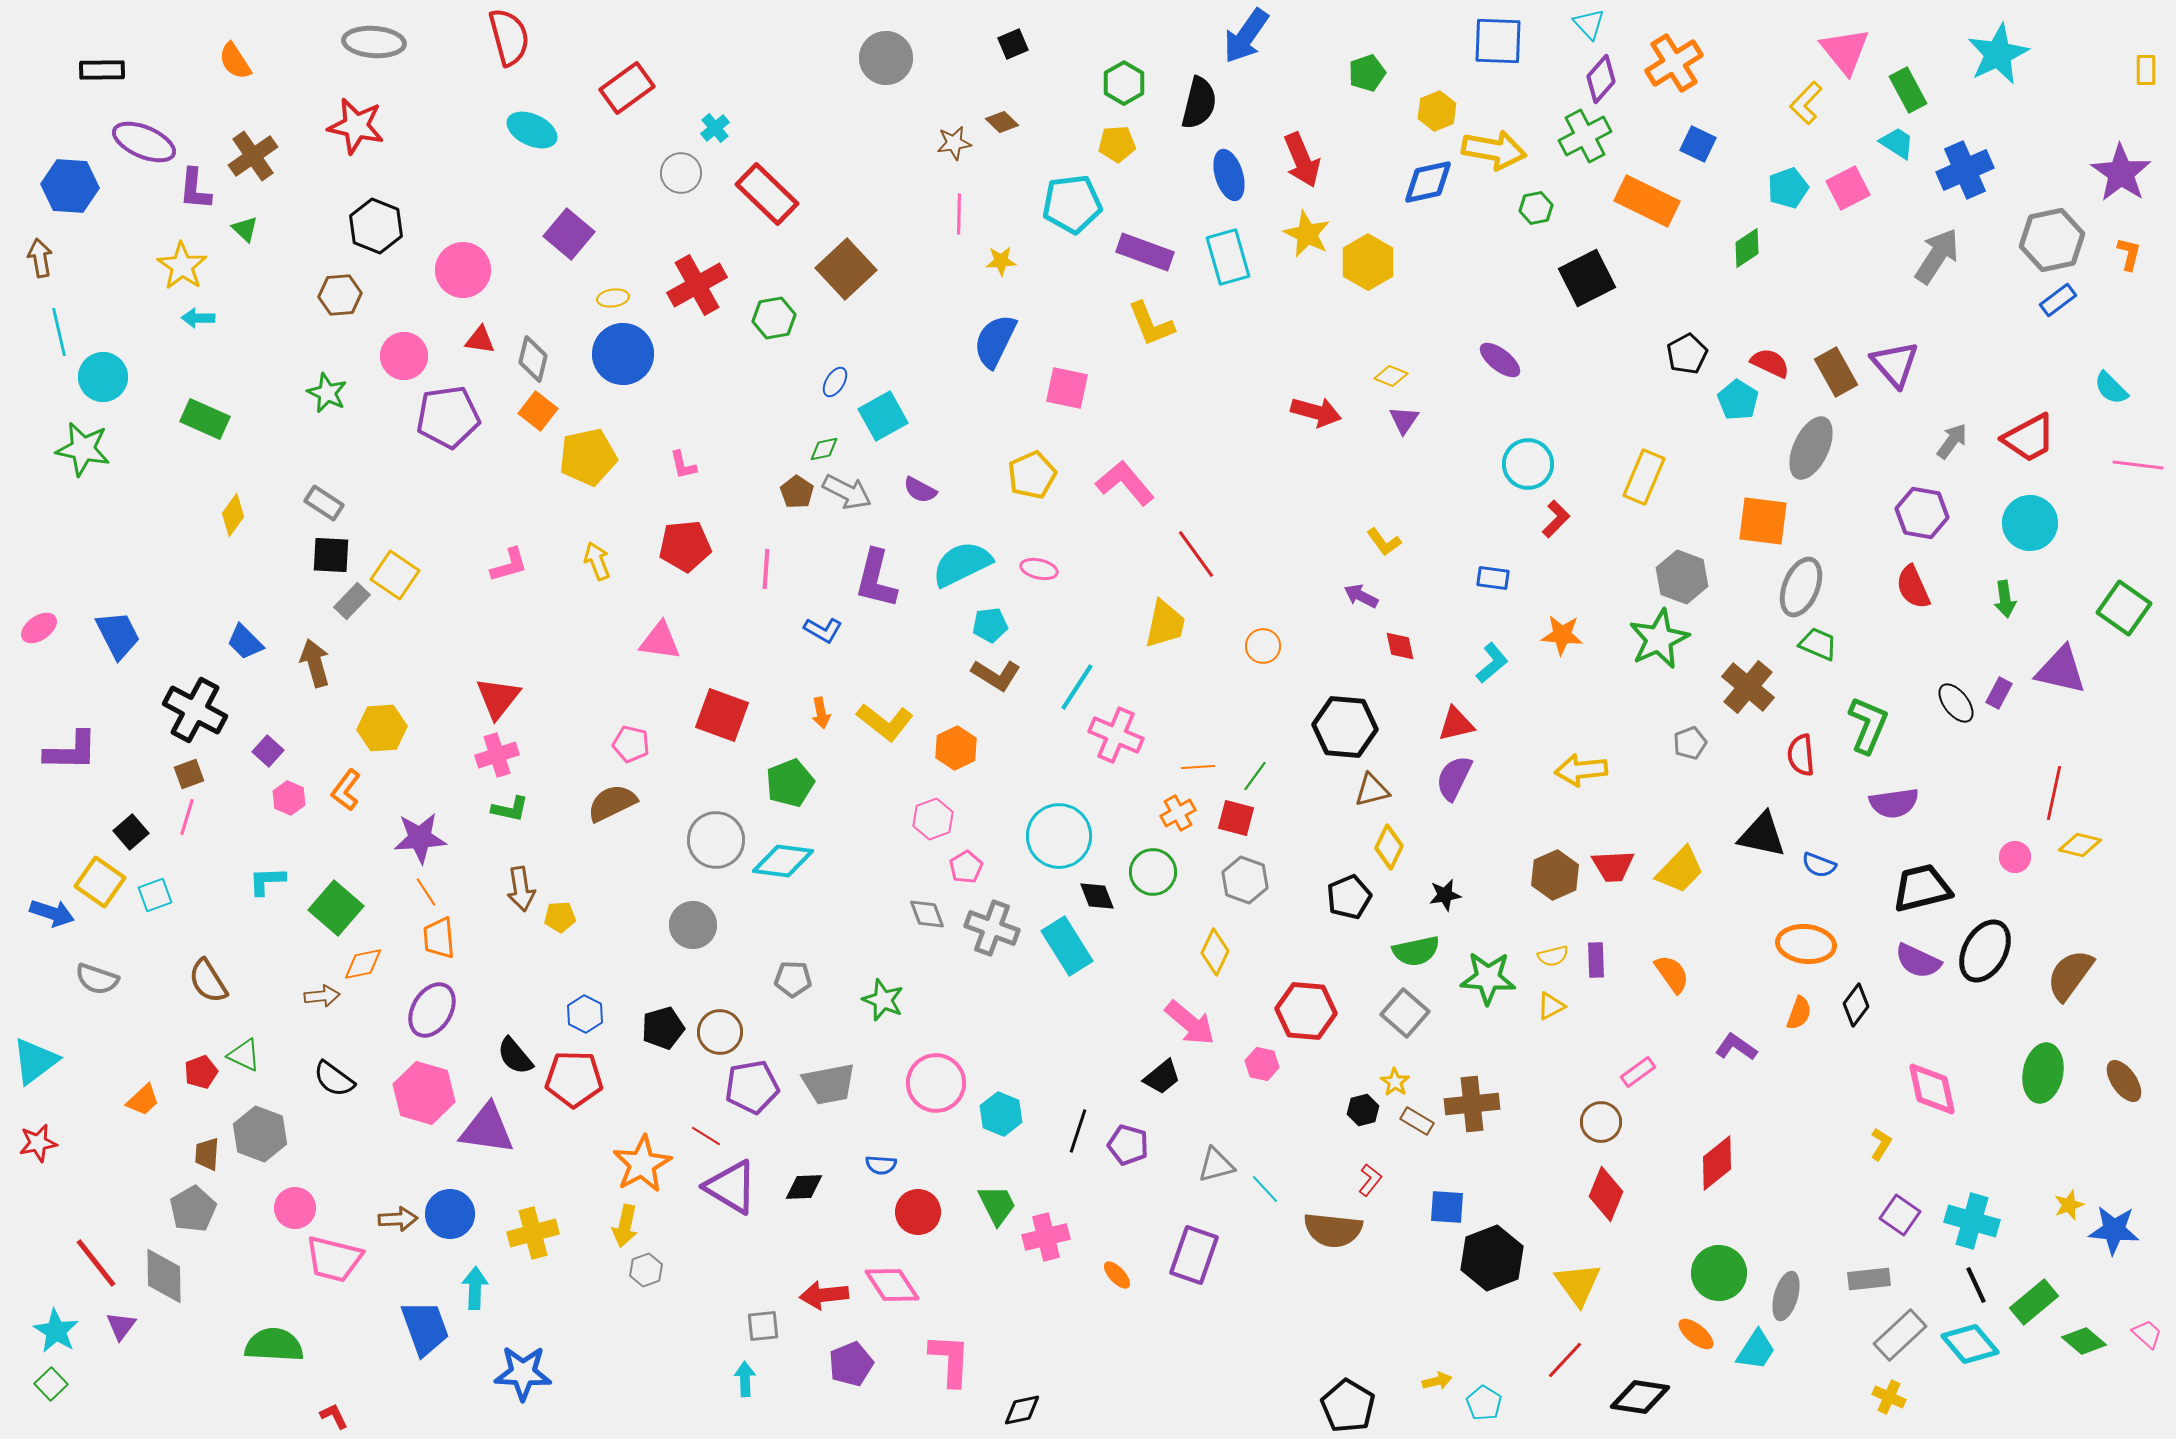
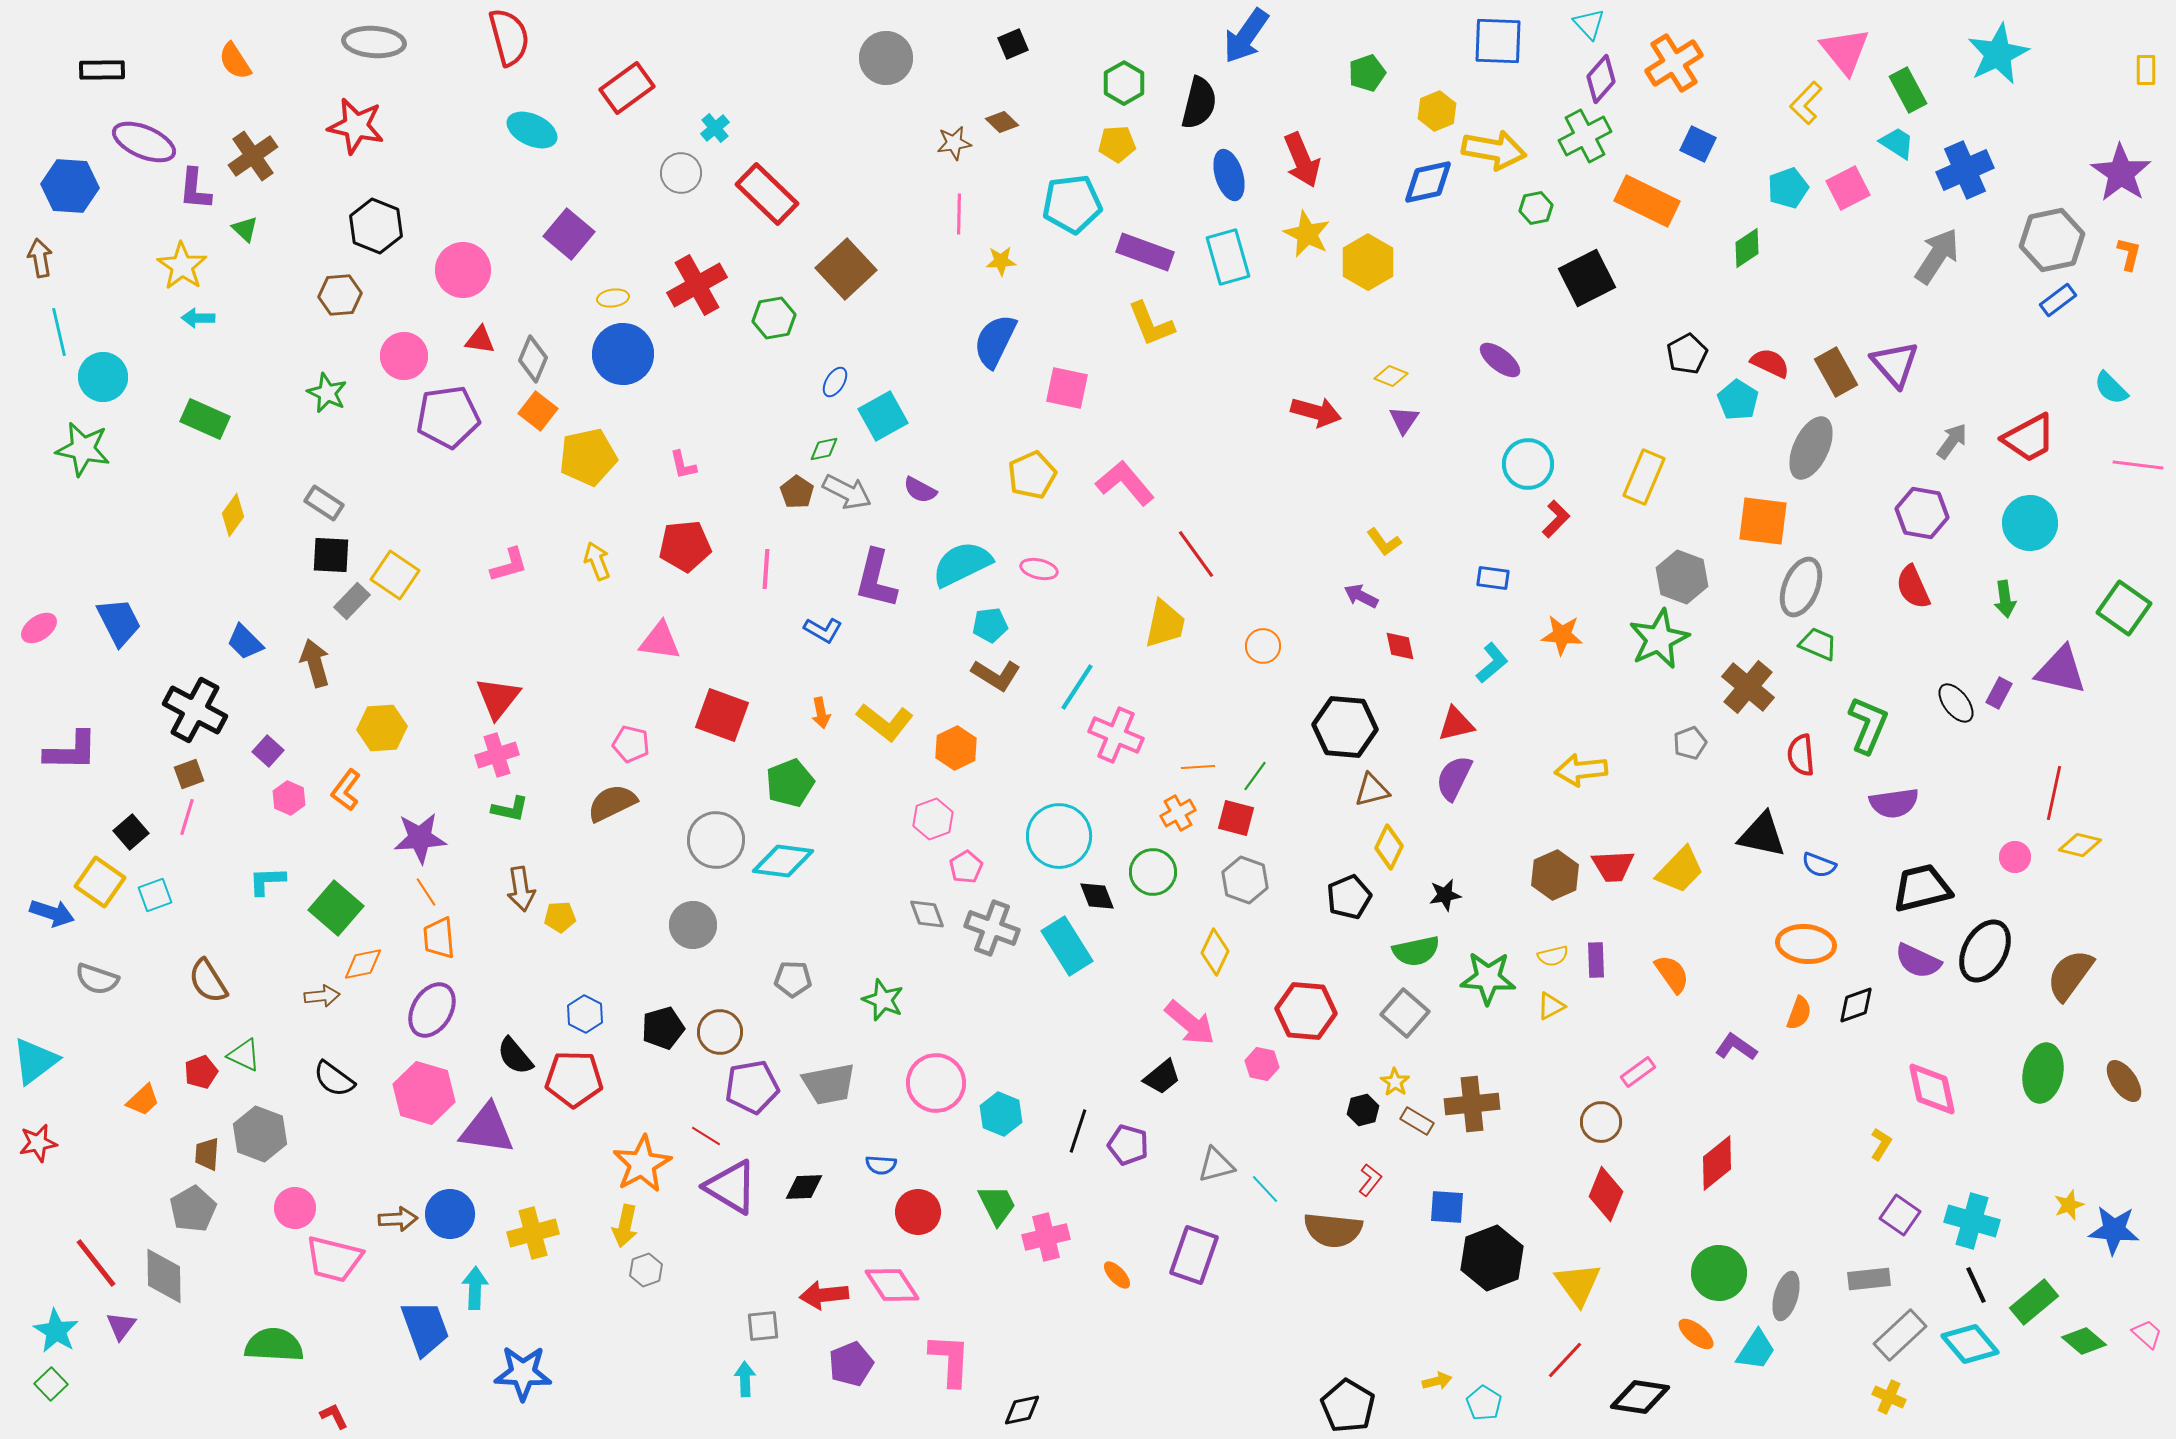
gray diamond at (533, 359): rotated 9 degrees clockwise
blue trapezoid at (118, 635): moved 1 px right, 13 px up
black diamond at (1856, 1005): rotated 33 degrees clockwise
